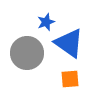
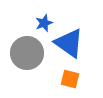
blue star: moved 2 px left, 1 px down
orange square: rotated 18 degrees clockwise
